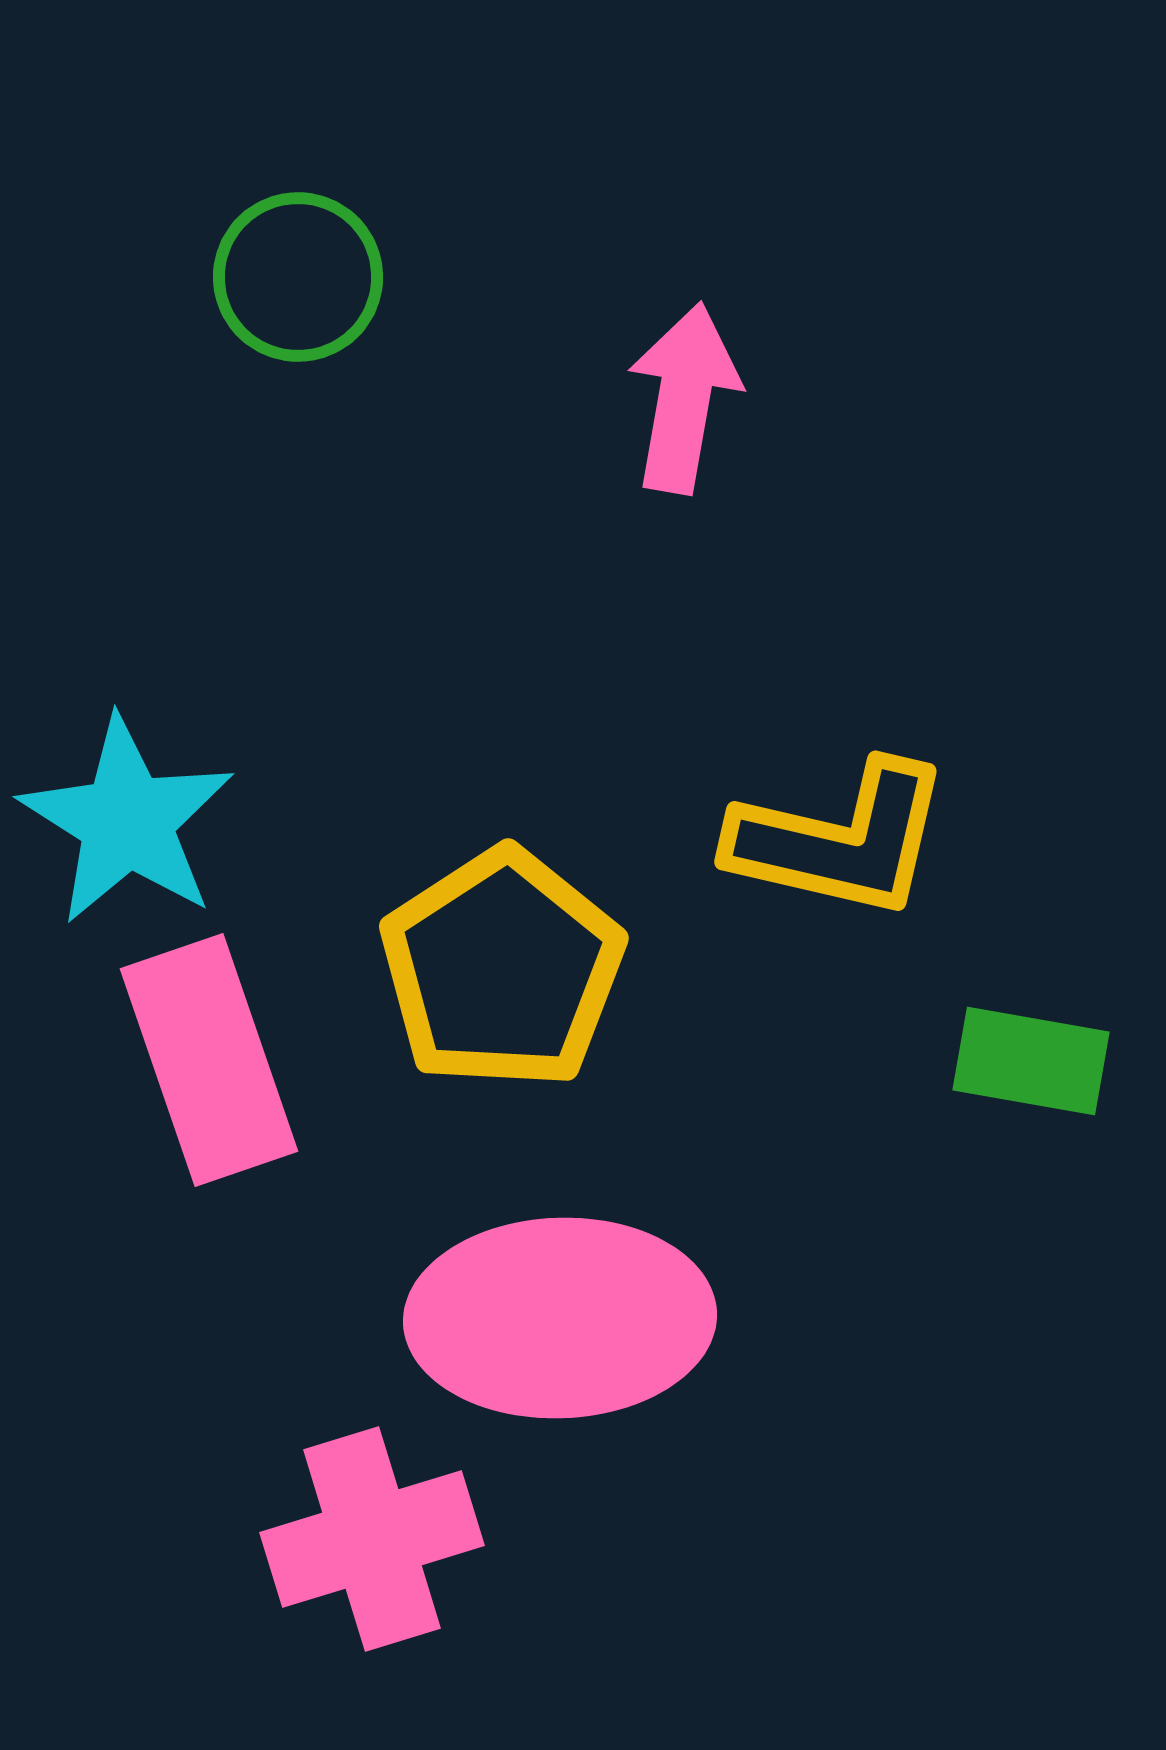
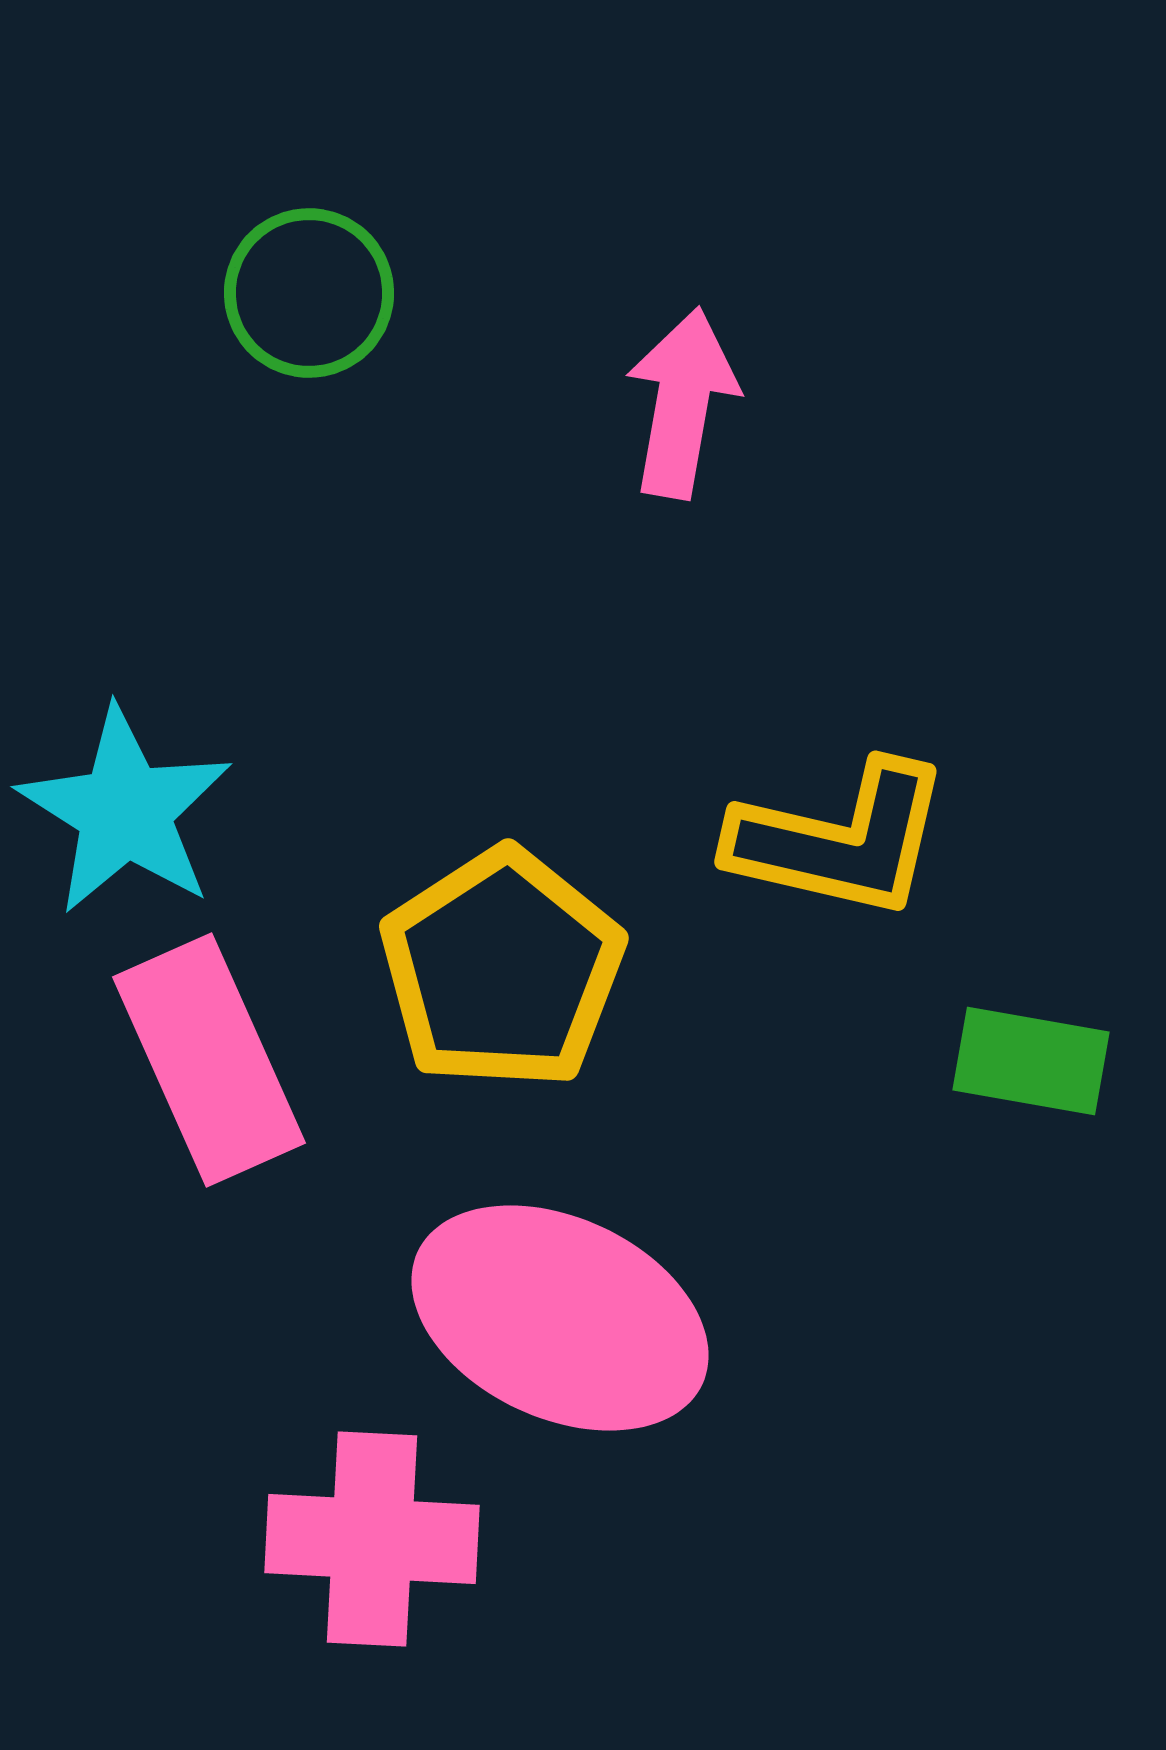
green circle: moved 11 px right, 16 px down
pink arrow: moved 2 px left, 5 px down
cyan star: moved 2 px left, 10 px up
pink rectangle: rotated 5 degrees counterclockwise
pink ellipse: rotated 27 degrees clockwise
pink cross: rotated 20 degrees clockwise
